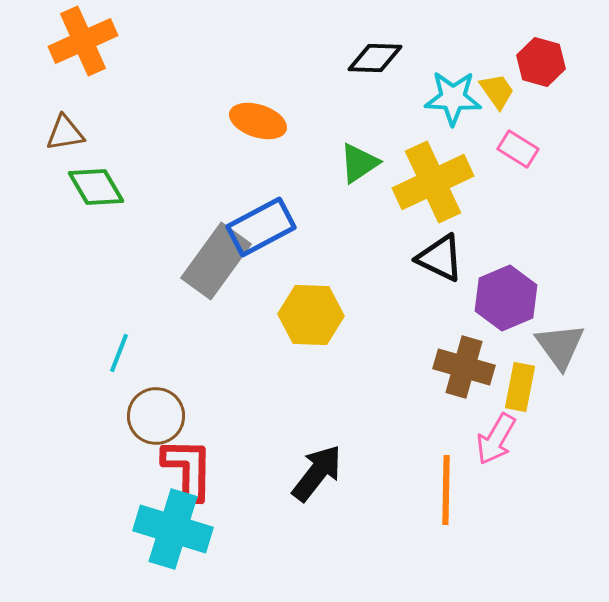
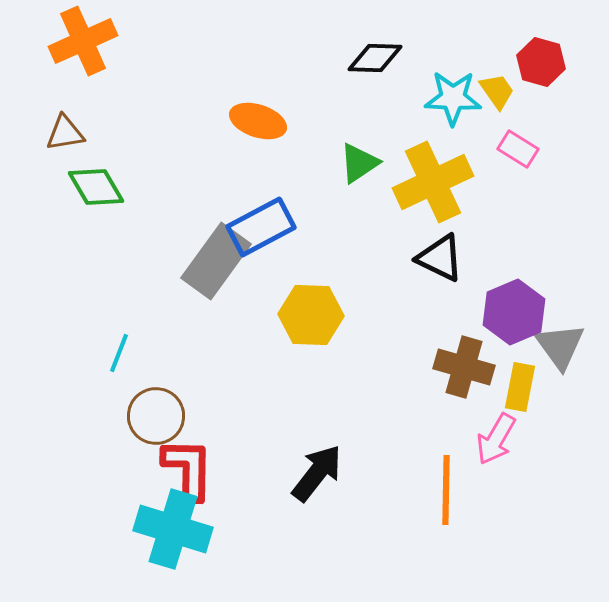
purple hexagon: moved 8 px right, 14 px down
